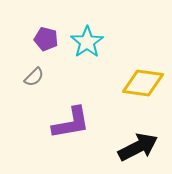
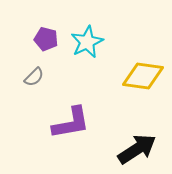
cyan star: rotated 8 degrees clockwise
yellow diamond: moved 7 px up
black arrow: moved 1 px left, 2 px down; rotated 6 degrees counterclockwise
